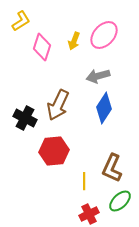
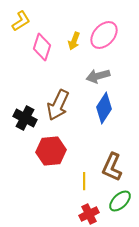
red hexagon: moved 3 px left
brown L-shape: moved 1 px up
